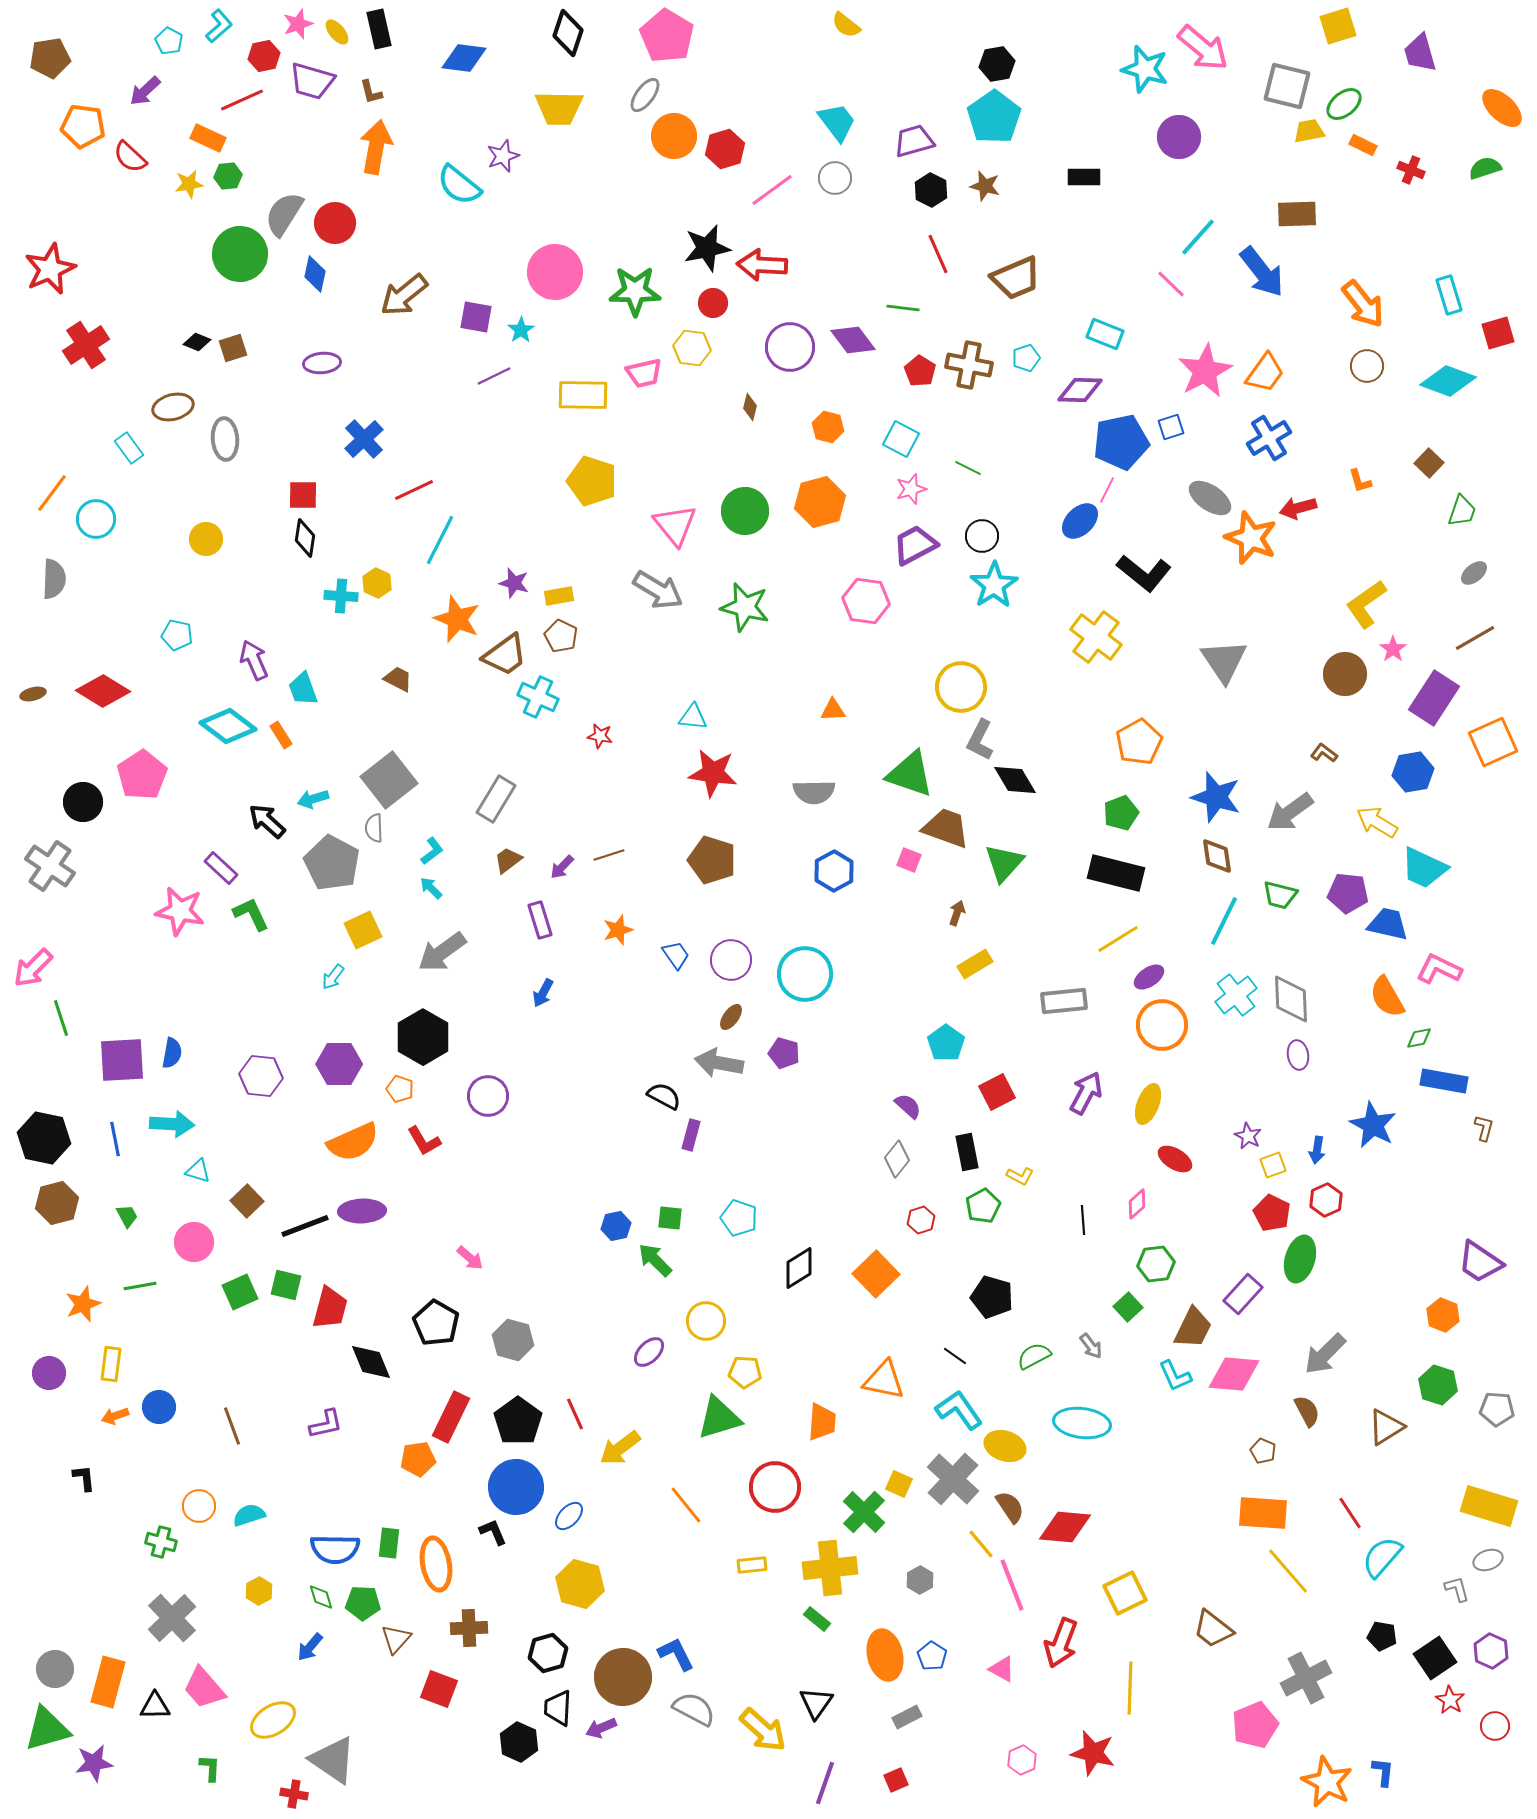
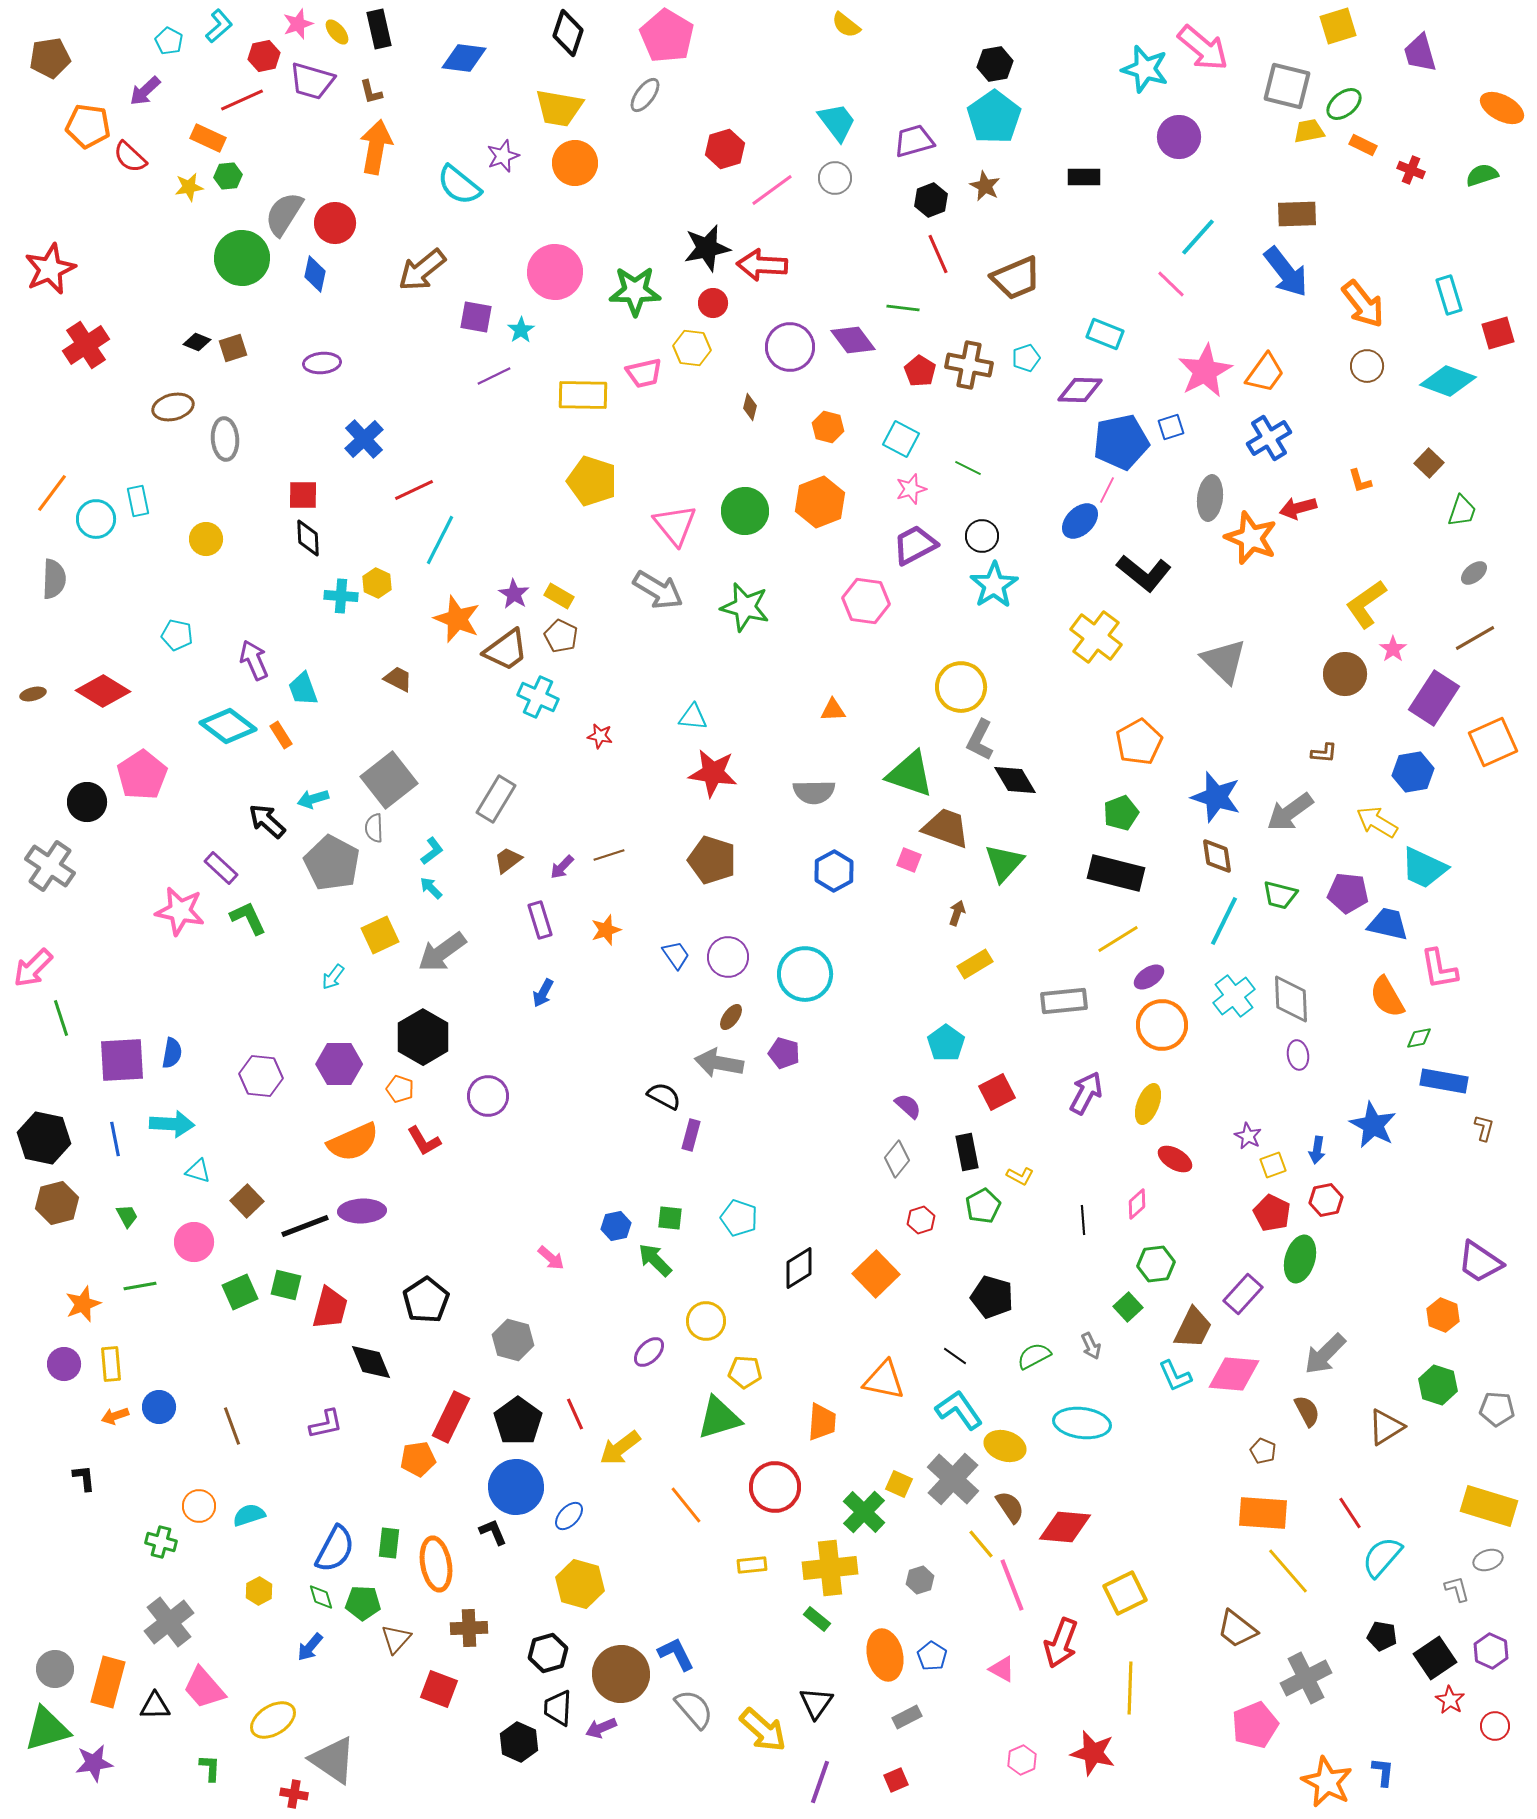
black hexagon at (997, 64): moved 2 px left
yellow trapezoid at (559, 108): rotated 9 degrees clockwise
orange ellipse at (1502, 108): rotated 15 degrees counterclockwise
orange pentagon at (83, 126): moved 5 px right
orange circle at (674, 136): moved 99 px left, 27 px down
green semicircle at (1485, 168): moved 3 px left, 7 px down
yellow star at (189, 184): moved 3 px down
brown star at (985, 186): rotated 12 degrees clockwise
black hexagon at (931, 190): moved 10 px down; rotated 12 degrees clockwise
green circle at (240, 254): moved 2 px right, 4 px down
blue arrow at (1262, 272): moved 24 px right
brown arrow at (404, 295): moved 18 px right, 25 px up
cyan rectangle at (129, 448): moved 9 px right, 53 px down; rotated 24 degrees clockwise
gray ellipse at (1210, 498): rotated 63 degrees clockwise
orange hexagon at (820, 502): rotated 6 degrees counterclockwise
black diamond at (305, 538): moved 3 px right; rotated 12 degrees counterclockwise
purple star at (514, 583): moved 11 px down; rotated 16 degrees clockwise
yellow rectangle at (559, 596): rotated 40 degrees clockwise
brown trapezoid at (505, 655): moved 1 px right, 5 px up
gray triangle at (1224, 661): rotated 12 degrees counterclockwise
brown L-shape at (1324, 753): rotated 148 degrees clockwise
black circle at (83, 802): moved 4 px right
green L-shape at (251, 914): moved 3 px left, 4 px down
yellow square at (363, 930): moved 17 px right, 5 px down
orange star at (618, 930): moved 12 px left
purple circle at (731, 960): moved 3 px left, 3 px up
pink L-shape at (1439, 969): rotated 126 degrees counterclockwise
cyan cross at (1236, 995): moved 2 px left, 1 px down
red hexagon at (1326, 1200): rotated 12 degrees clockwise
pink arrow at (470, 1258): moved 81 px right
black pentagon at (436, 1323): moved 10 px left, 23 px up; rotated 9 degrees clockwise
gray arrow at (1091, 1346): rotated 12 degrees clockwise
yellow rectangle at (111, 1364): rotated 12 degrees counterclockwise
purple circle at (49, 1373): moved 15 px right, 9 px up
blue semicircle at (335, 1549): rotated 63 degrees counterclockwise
gray hexagon at (920, 1580): rotated 12 degrees clockwise
gray cross at (172, 1618): moved 3 px left, 4 px down; rotated 6 degrees clockwise
brown trapezoid at (1213, 1629): moved 24 px right
brown circle at (623, 1677): moved 2 px left, 3 px up
gray semicircle at (694, 1709): rotated 21 degrees clockwise
purple line at (825, 1783): moved 5 px left, 1 px up
